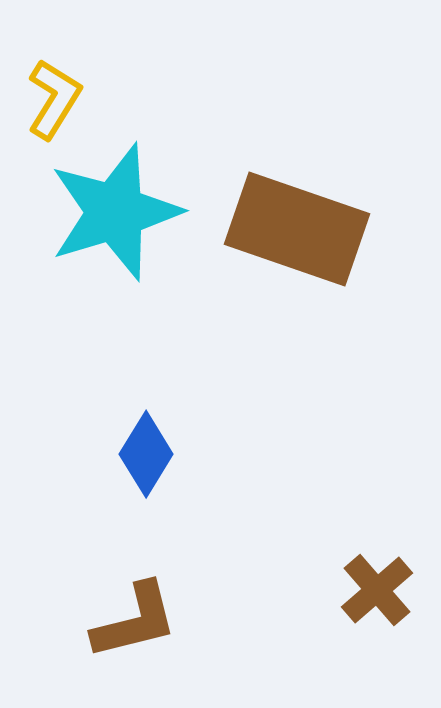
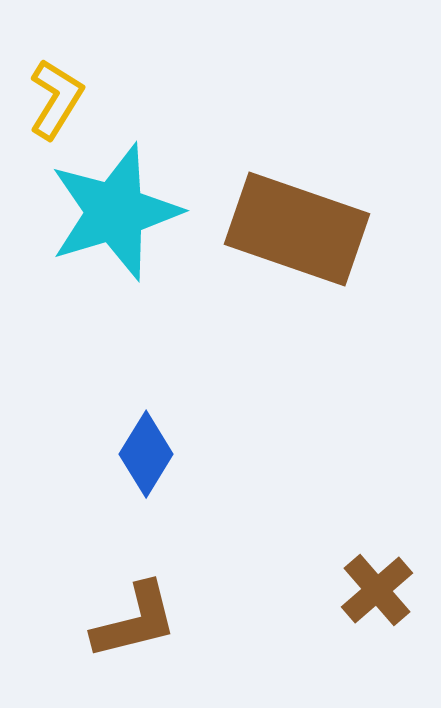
yellow L-shape: moved 2 px right
